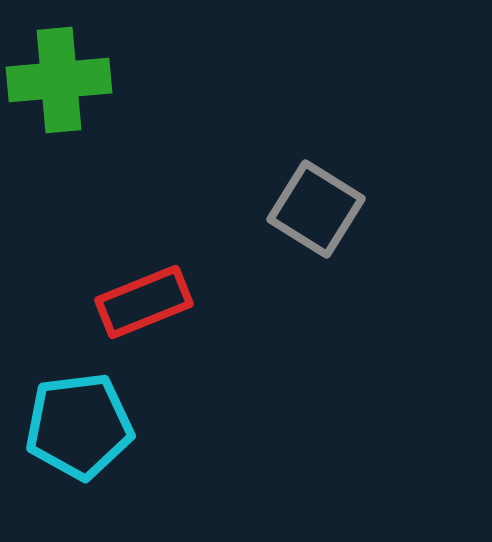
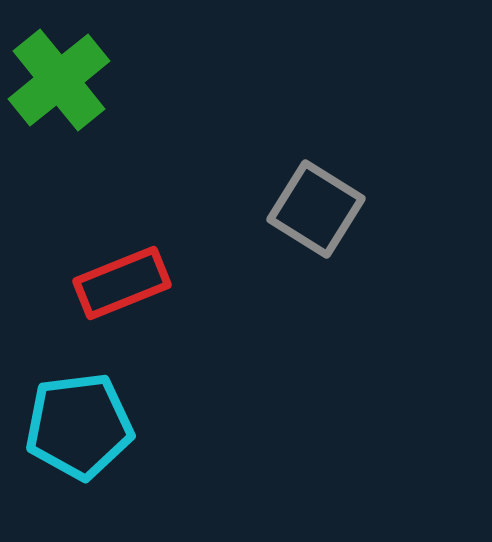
green cross: rotated 34 degrees counterclockwise
red rectangle: moved 22 px left, 19 px up
